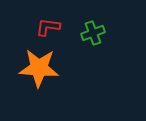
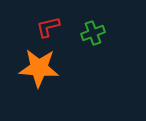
red L-shape: rotated 20 degrees counterclockwise
